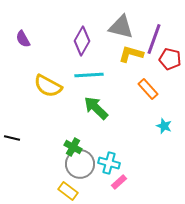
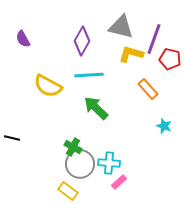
cyan cross: rotated 10 degrees counterclockwise
